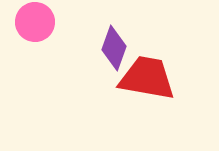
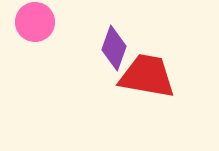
red trapezoid: moved 2 px up
